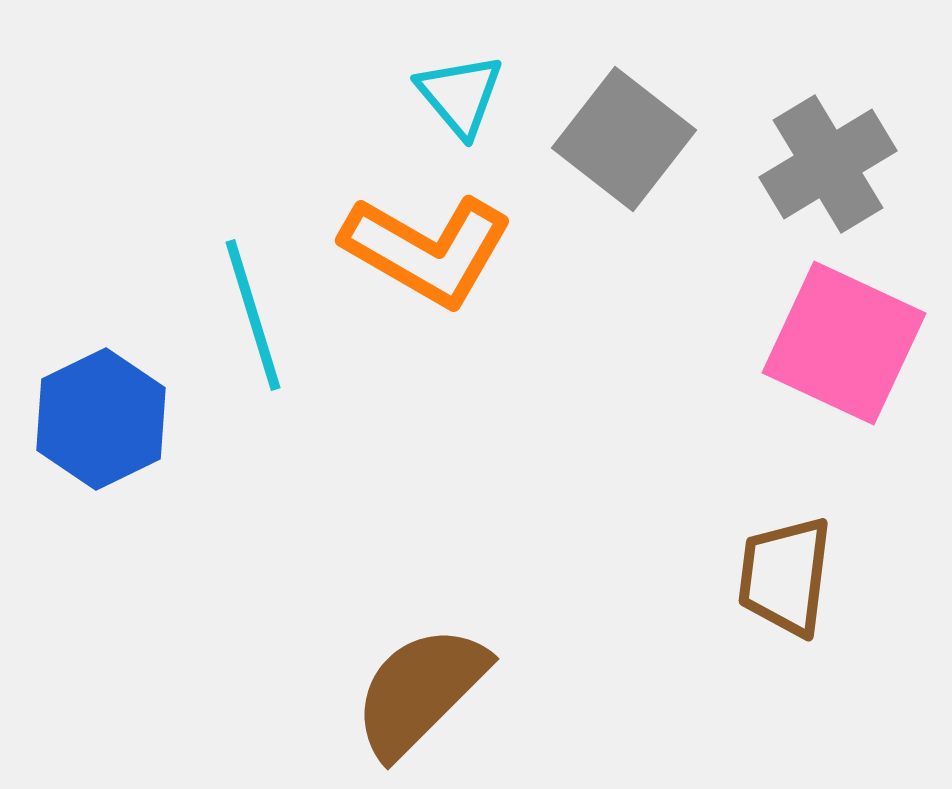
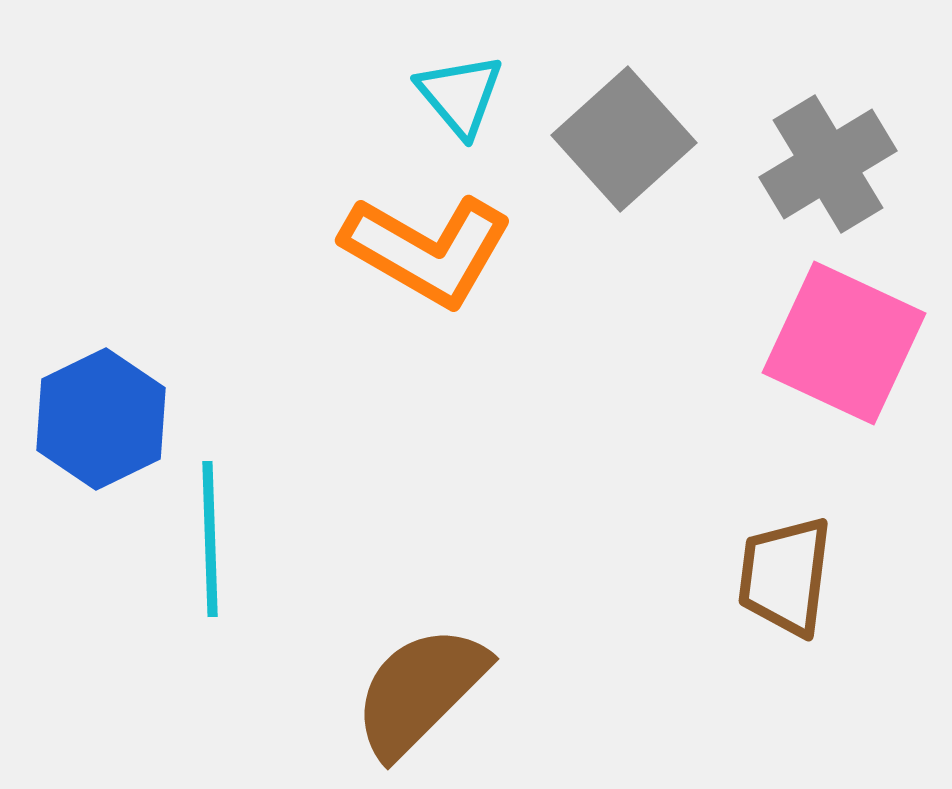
gray square: rotated 10 degrees clockwise
cyan line: moved 43 px left, 224 px down; rotated 15 degrees clockwise
